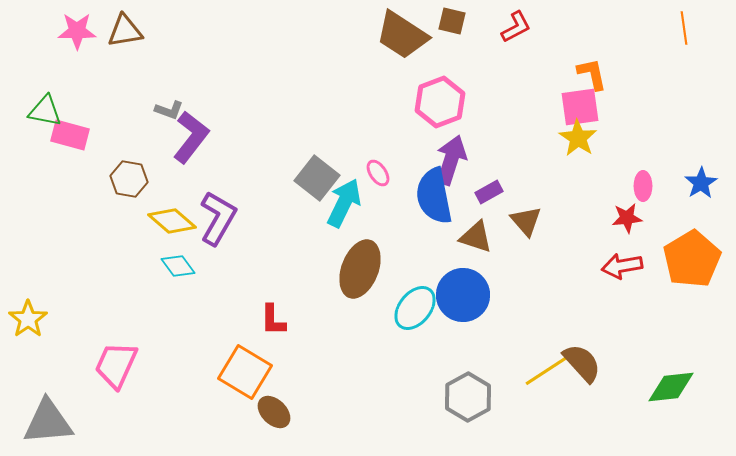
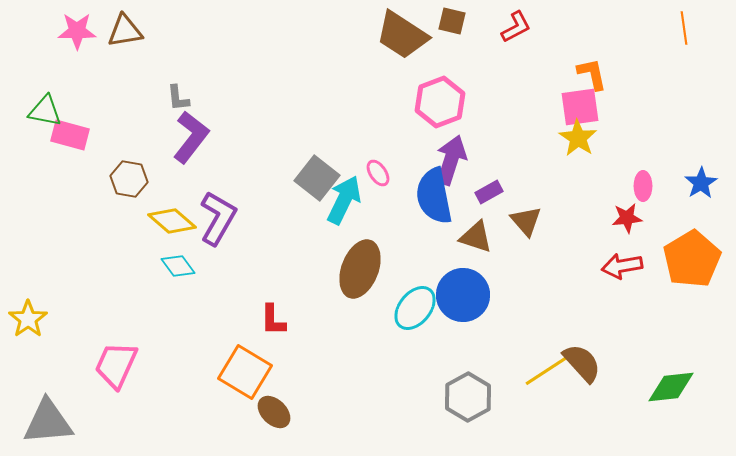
gray L-shape at (169, 110): moved 9 px right, 12 px up; rotated 64 degrees clockwise
cyan arrow at (344, 203): moved 3 px up
